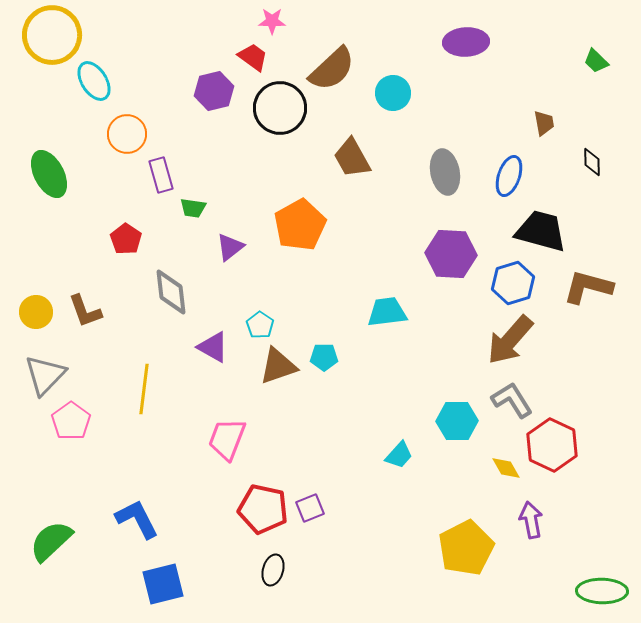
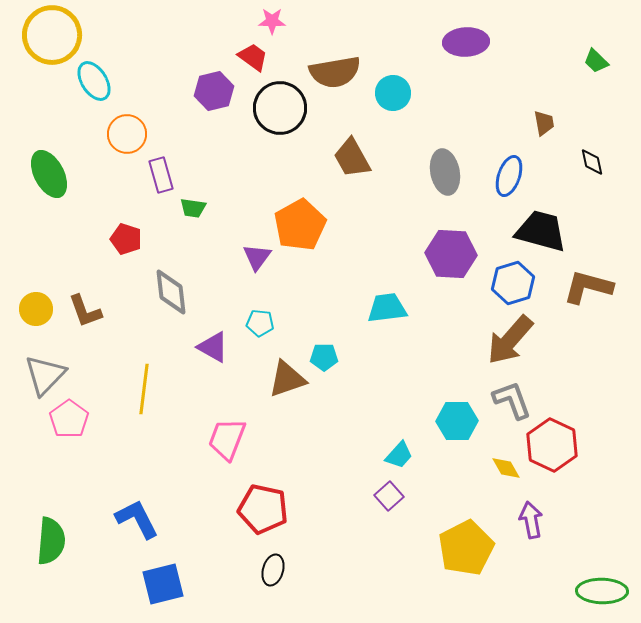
brown semicircle at (332, 69): moved 3 px right, 3 px down; rotated 33 degrees clockwise
black diamond at (592, 162): rotated 12 degrees counterclockwise
red pentagon at (126, 239): rotated 16 degrees counterclockwise
purple triangle at (230, 247): moved 27 px right, 10 px down; rotated 16 degrees counterclockwise
yellow circle at (36, 312): moved 3 px up
cyan trapezoid at (387, 312): moved 4 px up
cyan pentagon at (260, 325): moved 2 px up; rotated 28 degrees counterclockwise
brown triangle at (278, 366): moved 9 px right, 13 px down
gray L-shape at (512, 400): rotated 12 degrees clockwise
pink pentagon at (71, 421): moved 2 px left, 2 px up
purple square at (310, 508): moved 79 px right, 12 px up; rotated 20 degrees counterclockwise
green semicircle at (51, 541): rotated 138 degrees clockwise
